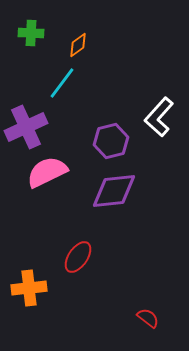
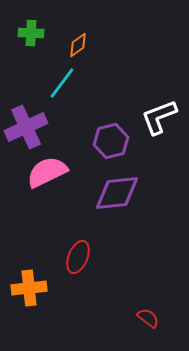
white L-shape: rotated 27 degrees clockwise
purple diamond: moved 3 px right, 2 px down
red ellipse: rotated 12 degrees counterclockwise
